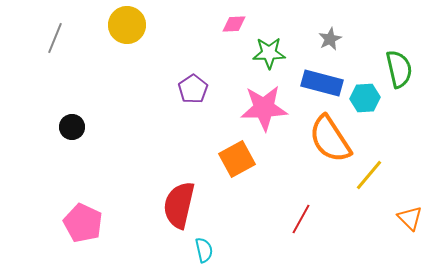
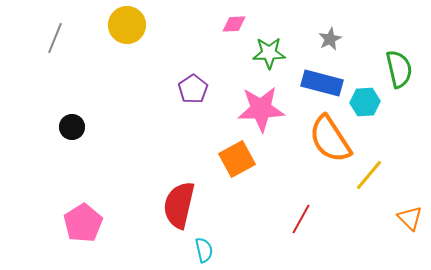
cyan hexagon: moved 4 px down
pink star: moved 3 px left, 1 px down
pink pentagon: rotated 15 degrees clockwise
